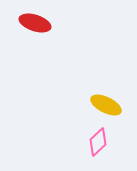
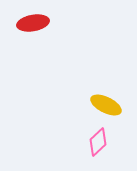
red ellipse: moved 2 px left; rotated 28 degrees counterclockwise
